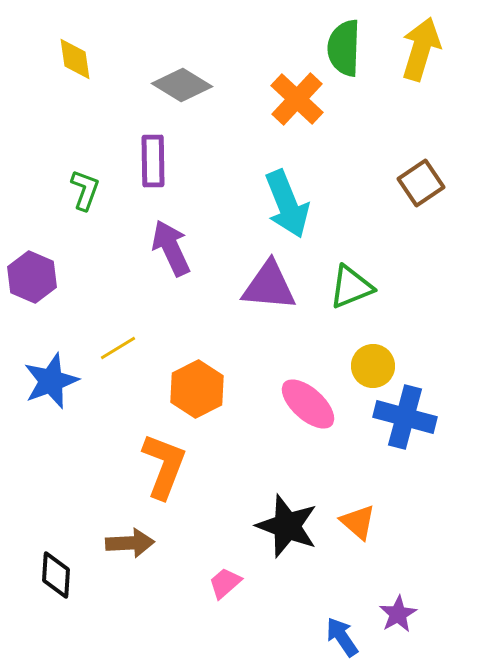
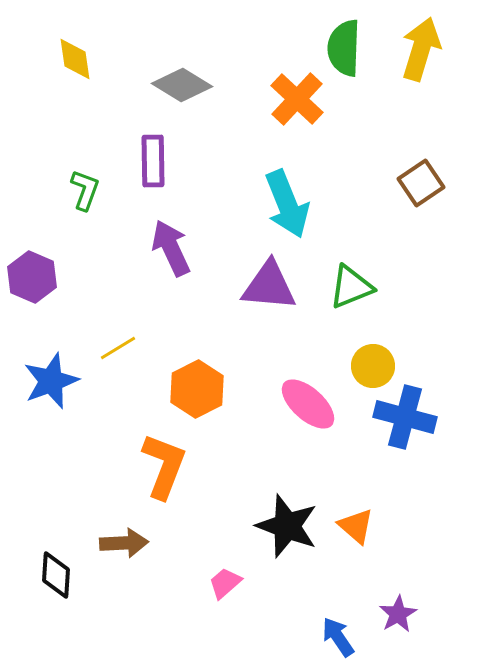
orange triangle: moved 2 px left, 4 px down
brown arrow: moved 6 px left
blue arrow: moved 4 px left
